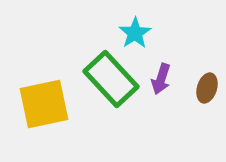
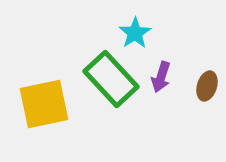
purple arrow: moved 2 px up
brown ellipse: moved 2 px up
